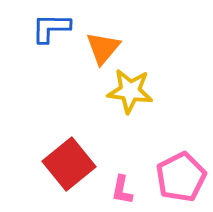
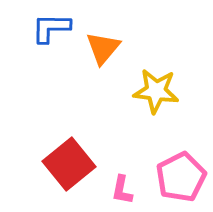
yellow star: moved 26 px right
